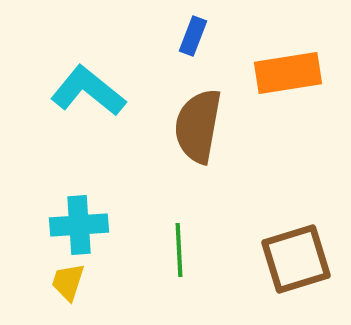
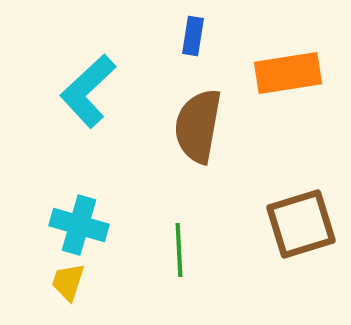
blue rectangle: rotated 12 degrees counterclockwise
cyan L-shape: rotated 82 degrees counterclockwise
cyan cross: rotated 20 degrees clockwise
brown square: moved 5 px right, 35 px up
